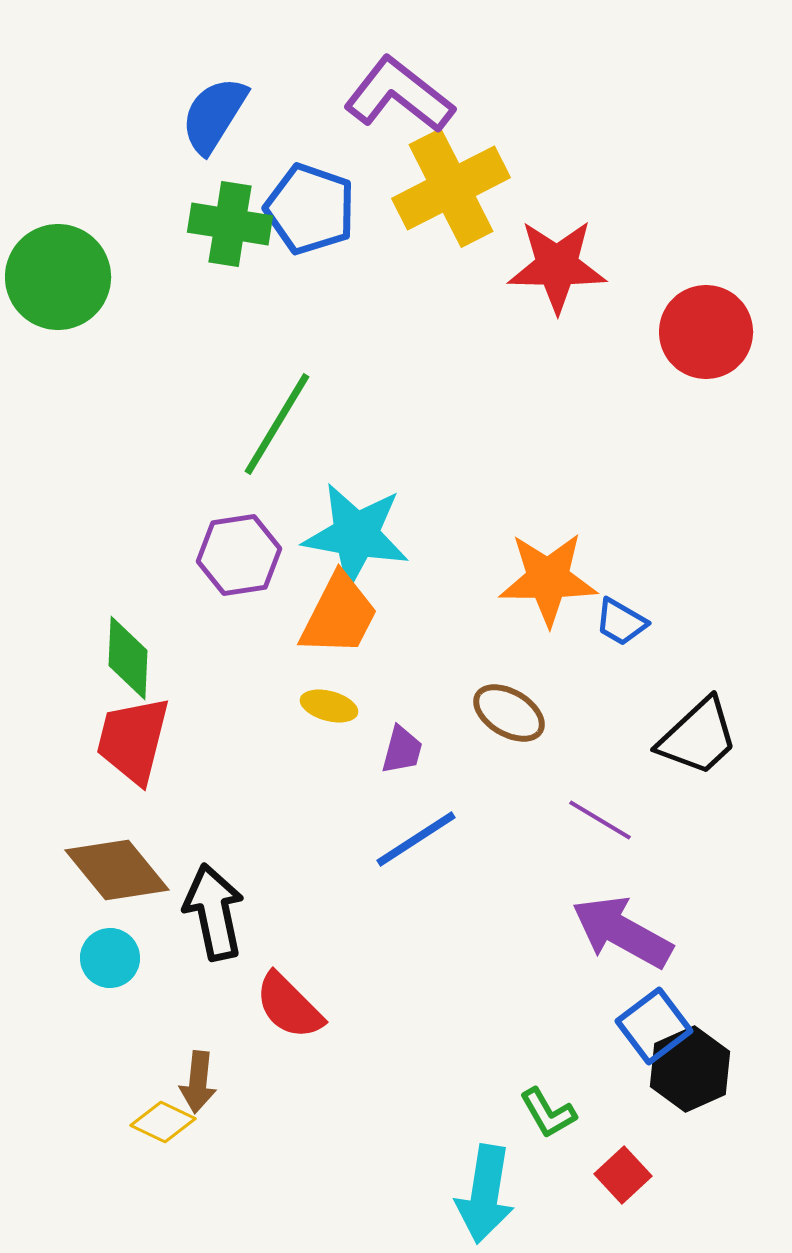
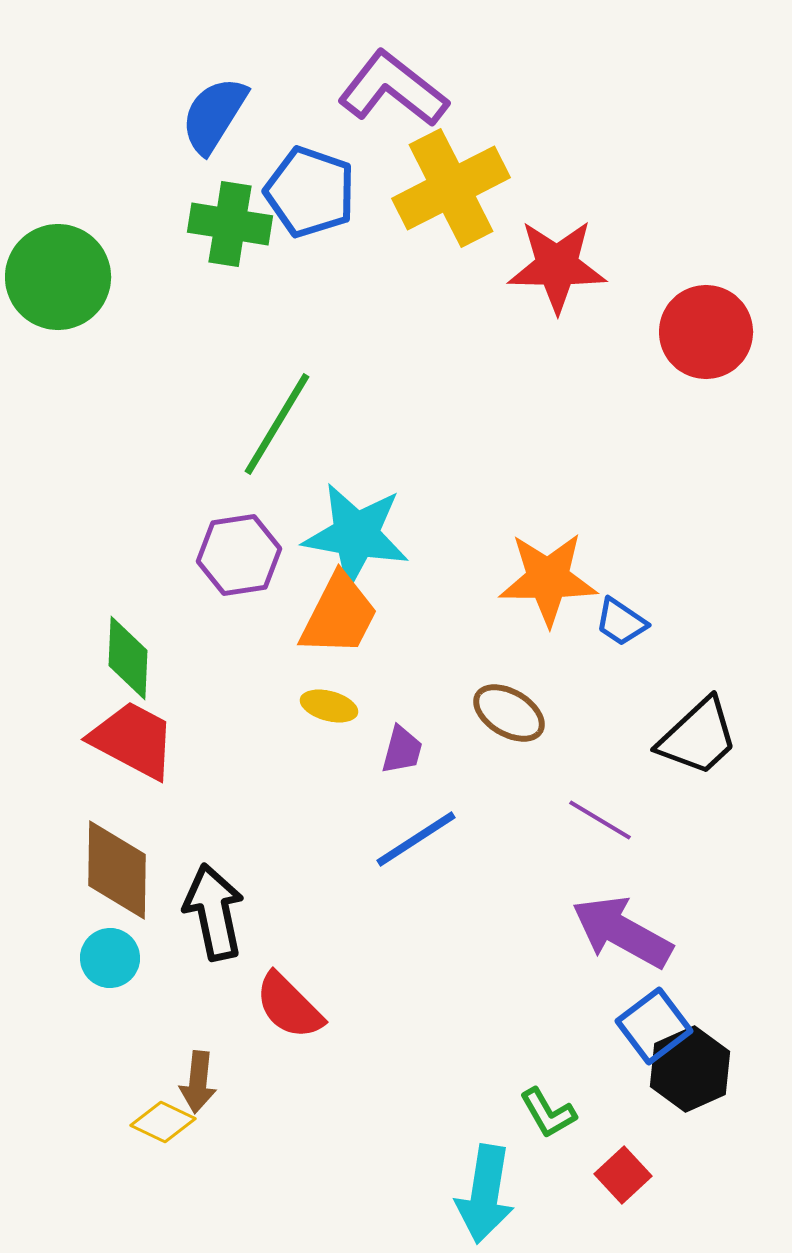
purple L-shape: moved 6 px left, 6 px up
blue pentagon: moved 17 px up
blue trapezoid: rotated 4 degrees clockwise
red trapezoid: rotated 104 degrees clockwise
brown diamond: rotated 40 degrees clockwise
